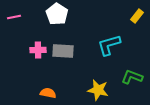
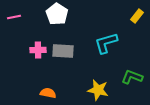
cyan L-shape: moved 3 px left, 2 px up
